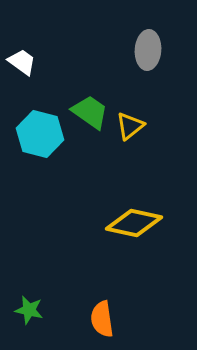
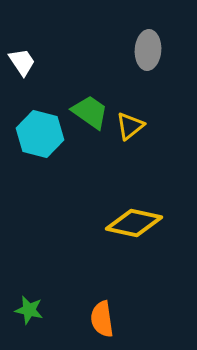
white trapezoid: rotated 20 degrees clockwise
